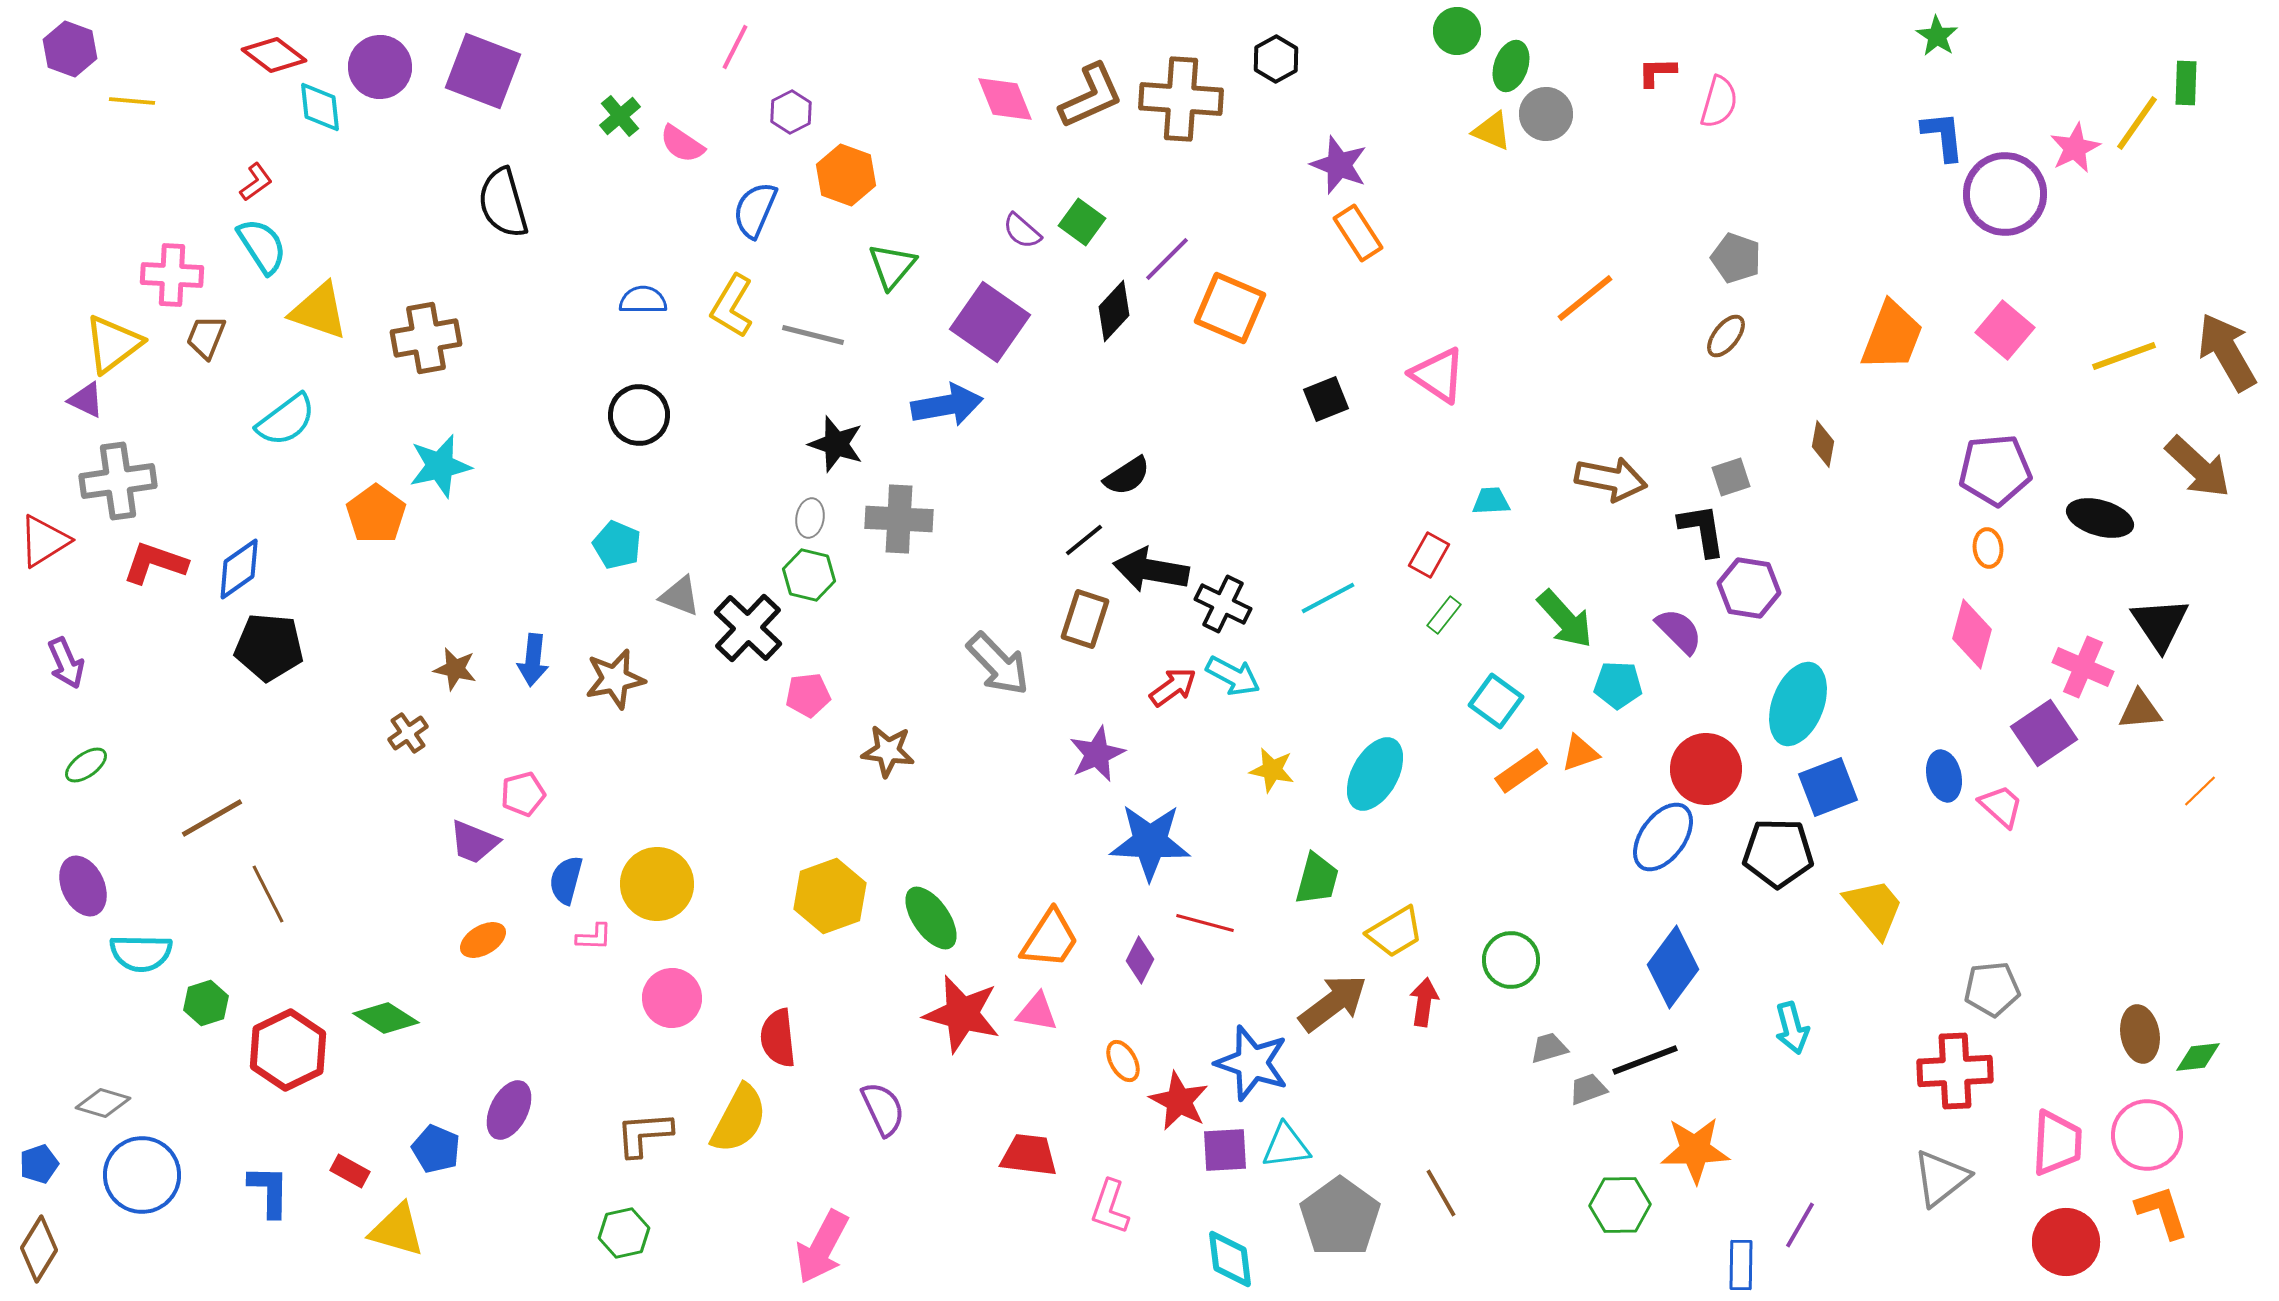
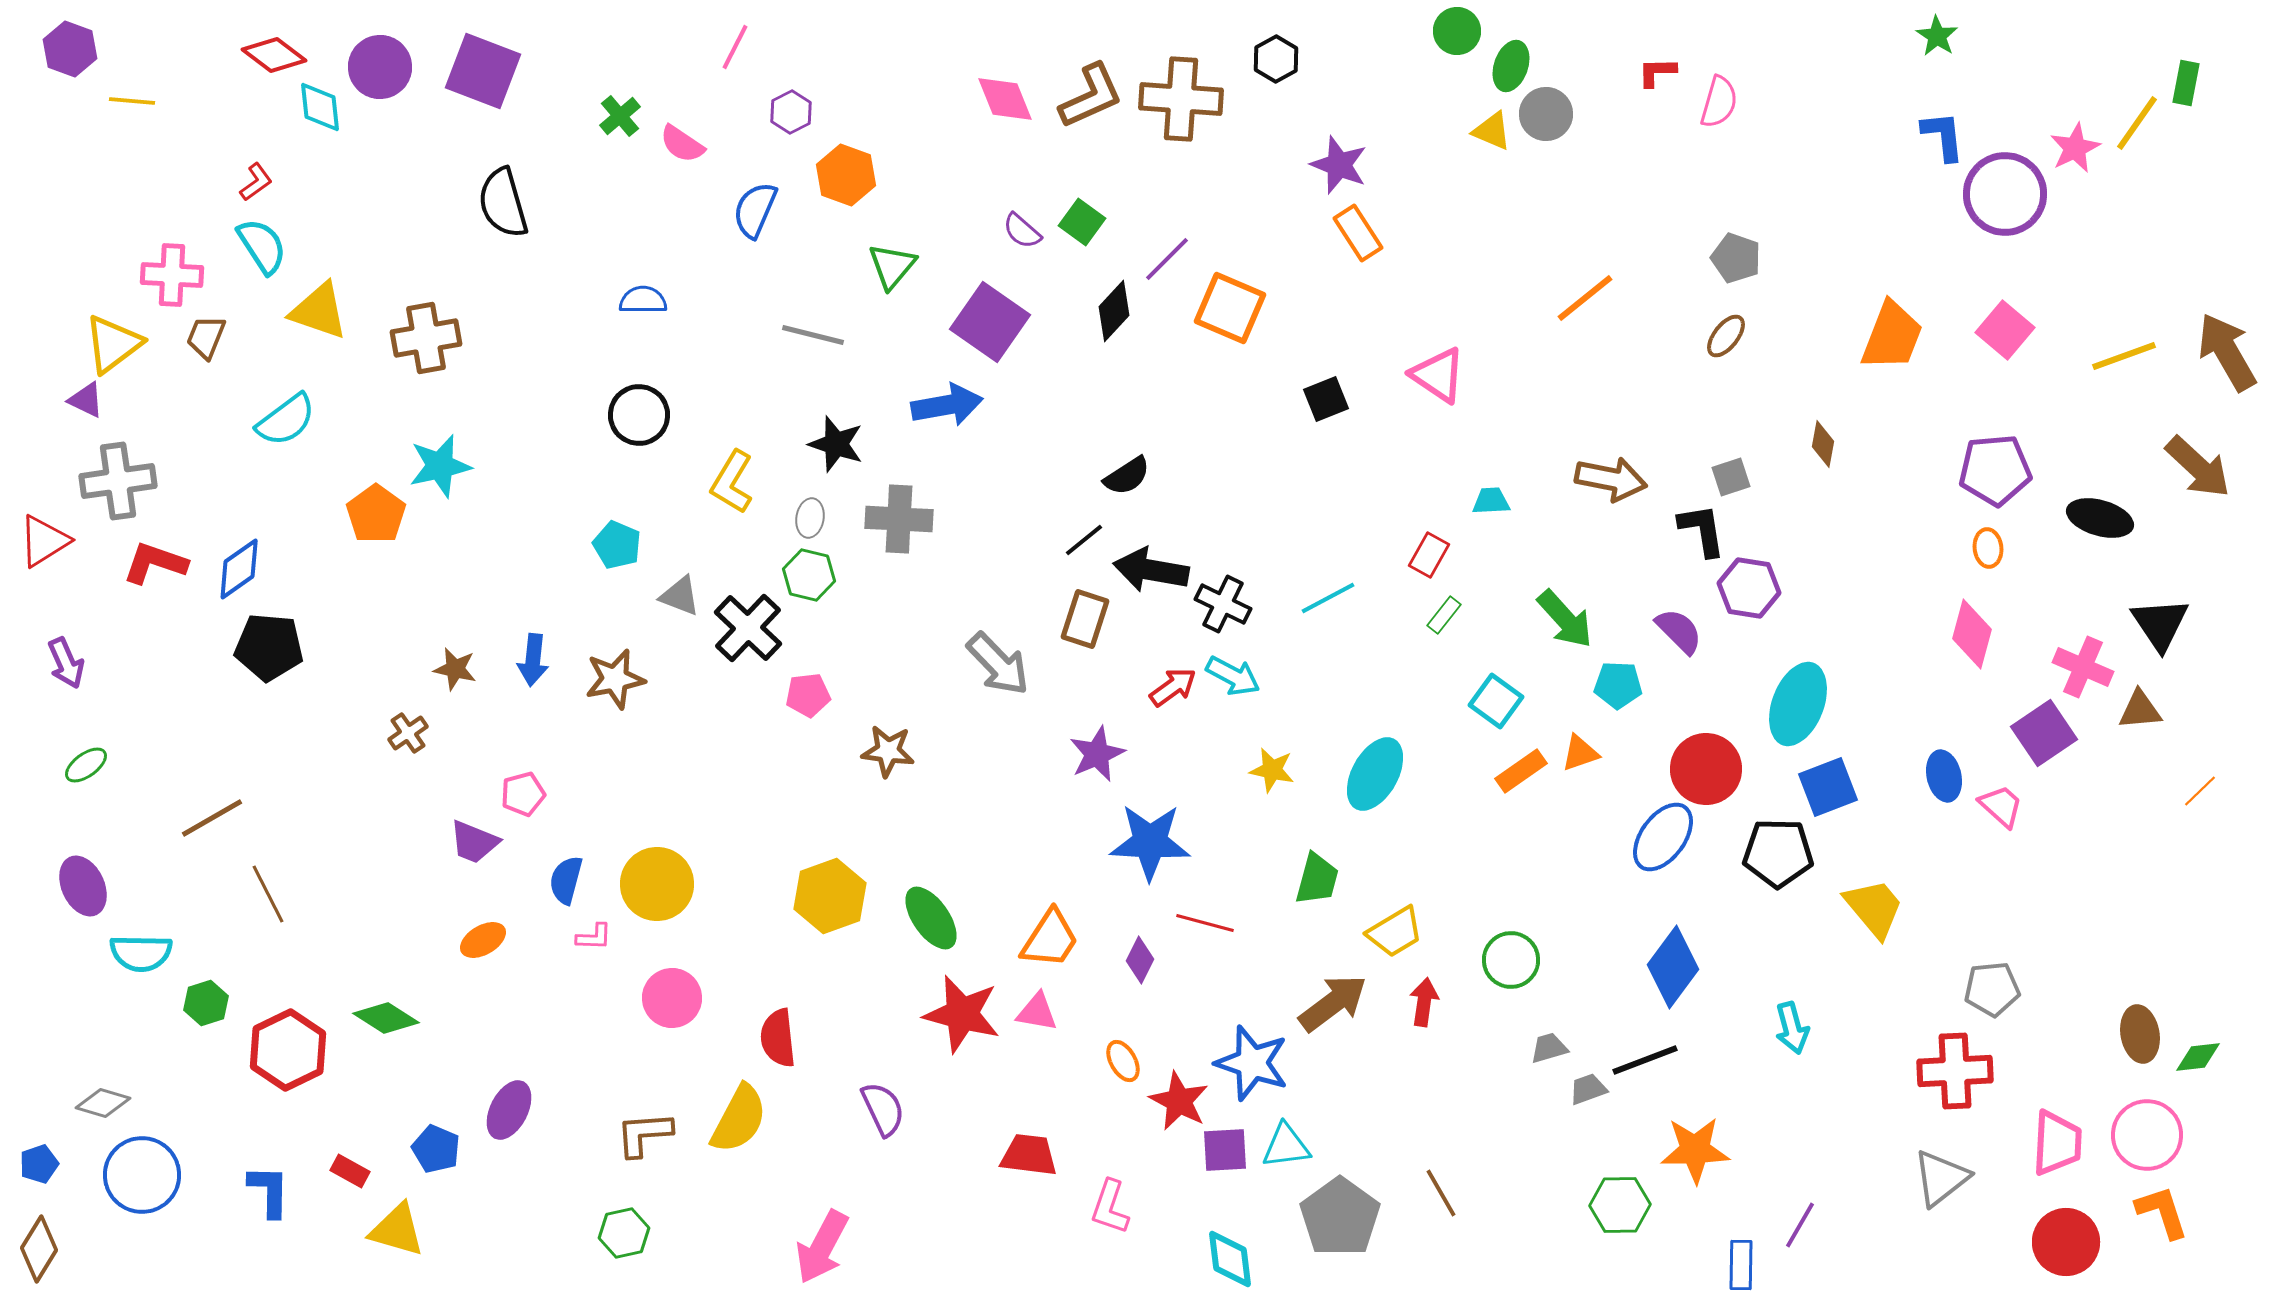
green rectangle at (2186, 83): rotated 9 degrees clockwise
yellow L-shape at (732, 306): moved 176 px down
